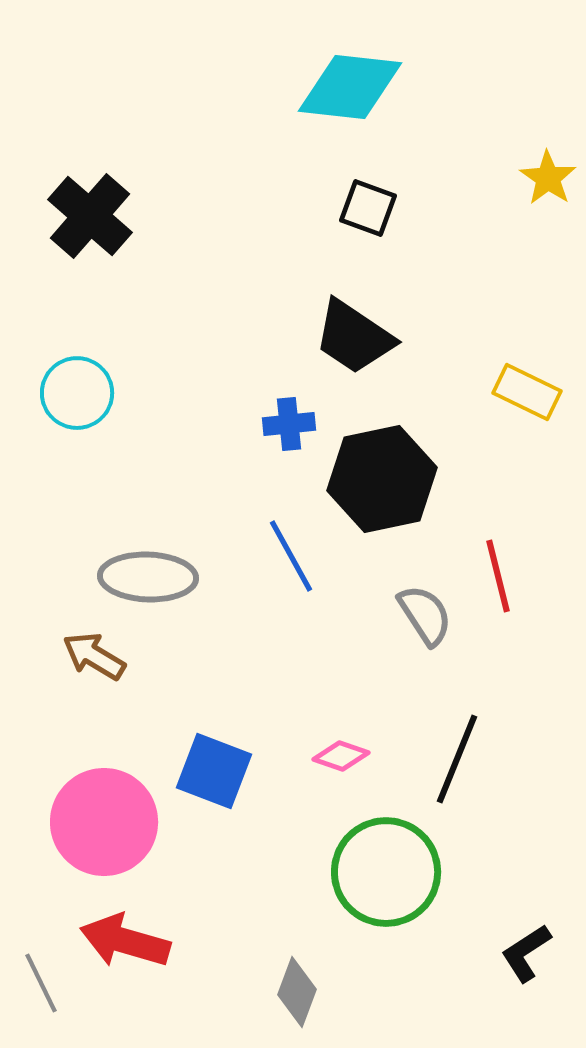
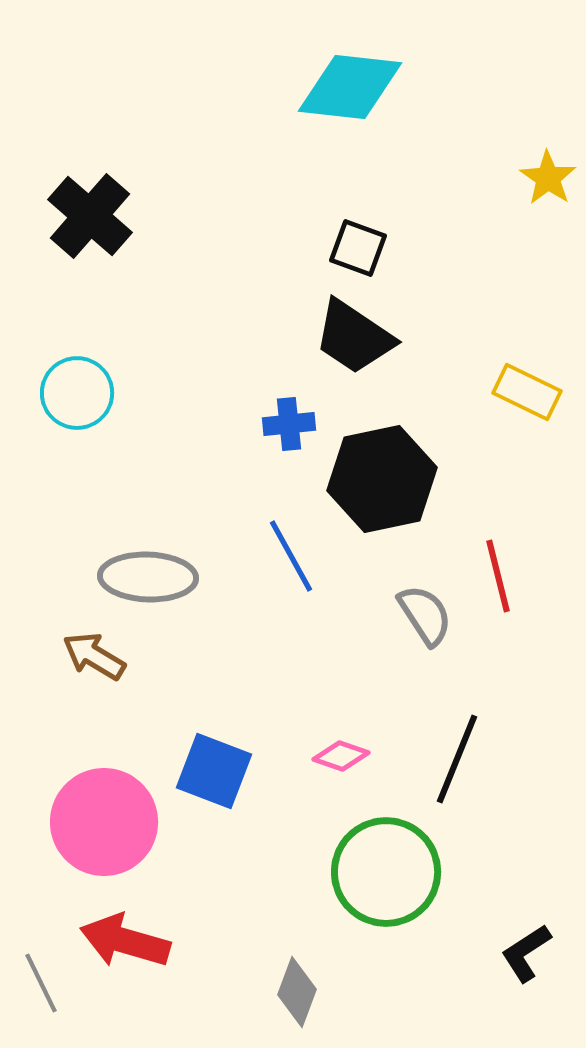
black square: moved 10 px left, 40 px down
